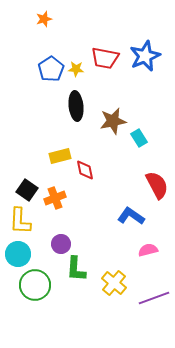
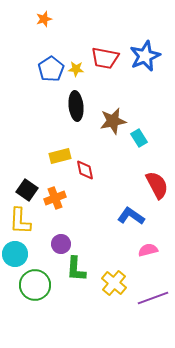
cyan circle: moved 3 px left
purple line: moved 1 px left
